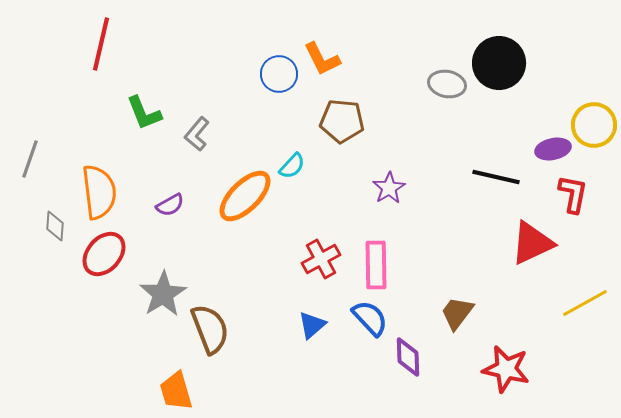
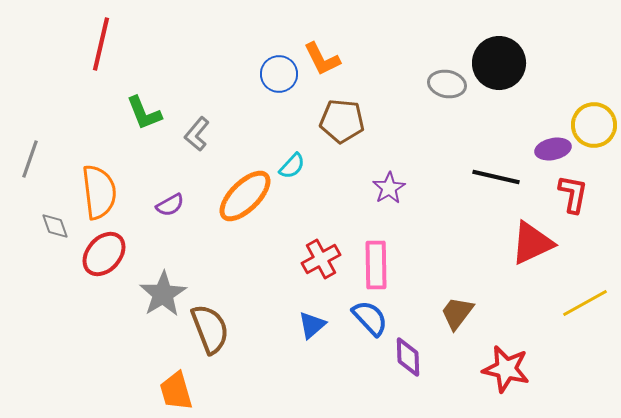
gray diamond: rotated 24 degrees counterclockwise
